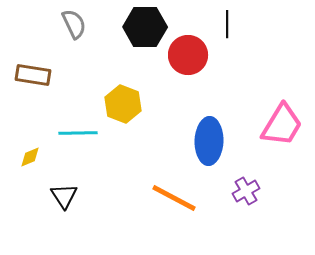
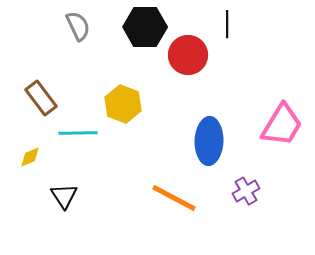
gray semicircle: moved 4 px right, 2 px down
brown rectangle: moved 8 px right, 23 px down; rotated 44 degrees clockwise
